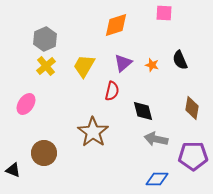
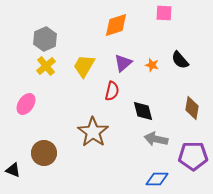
black semicircle: rotated 18 degrees counterclockwise
